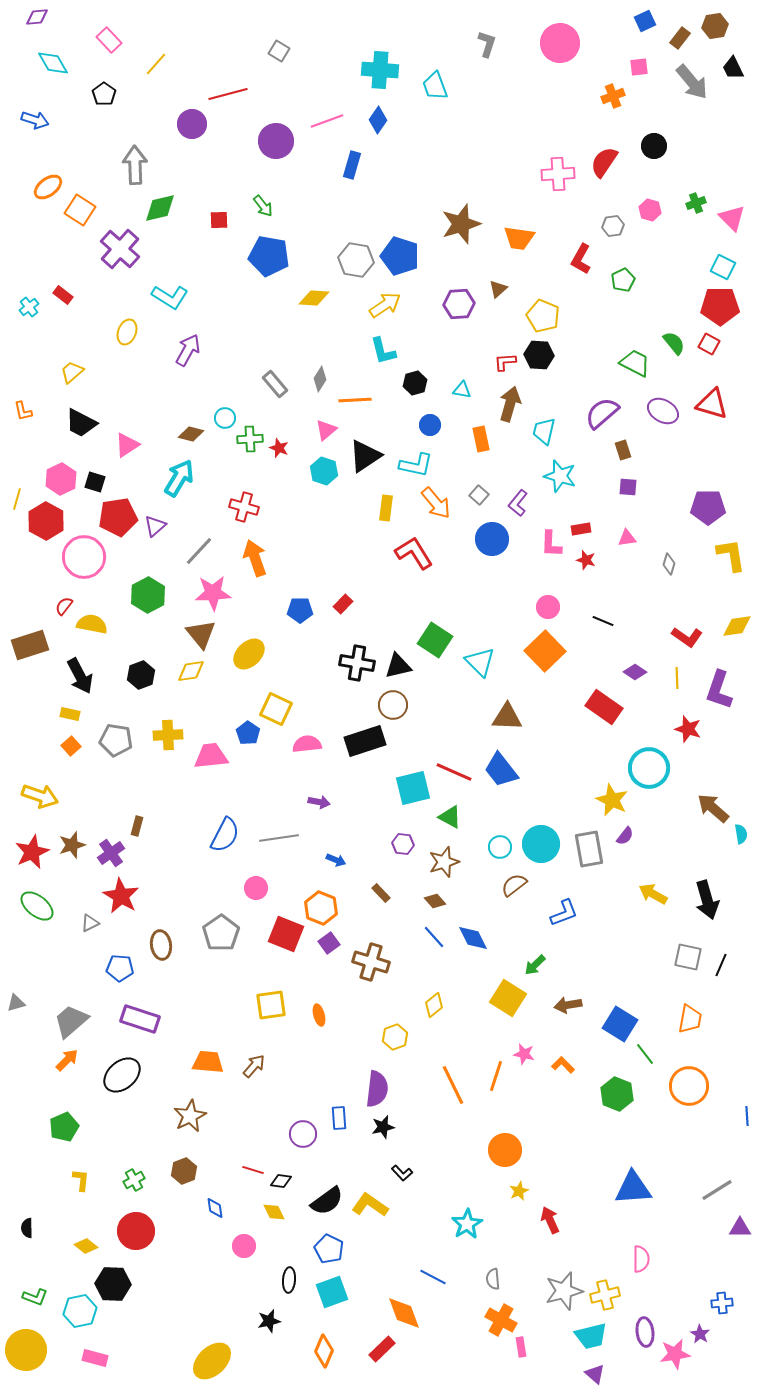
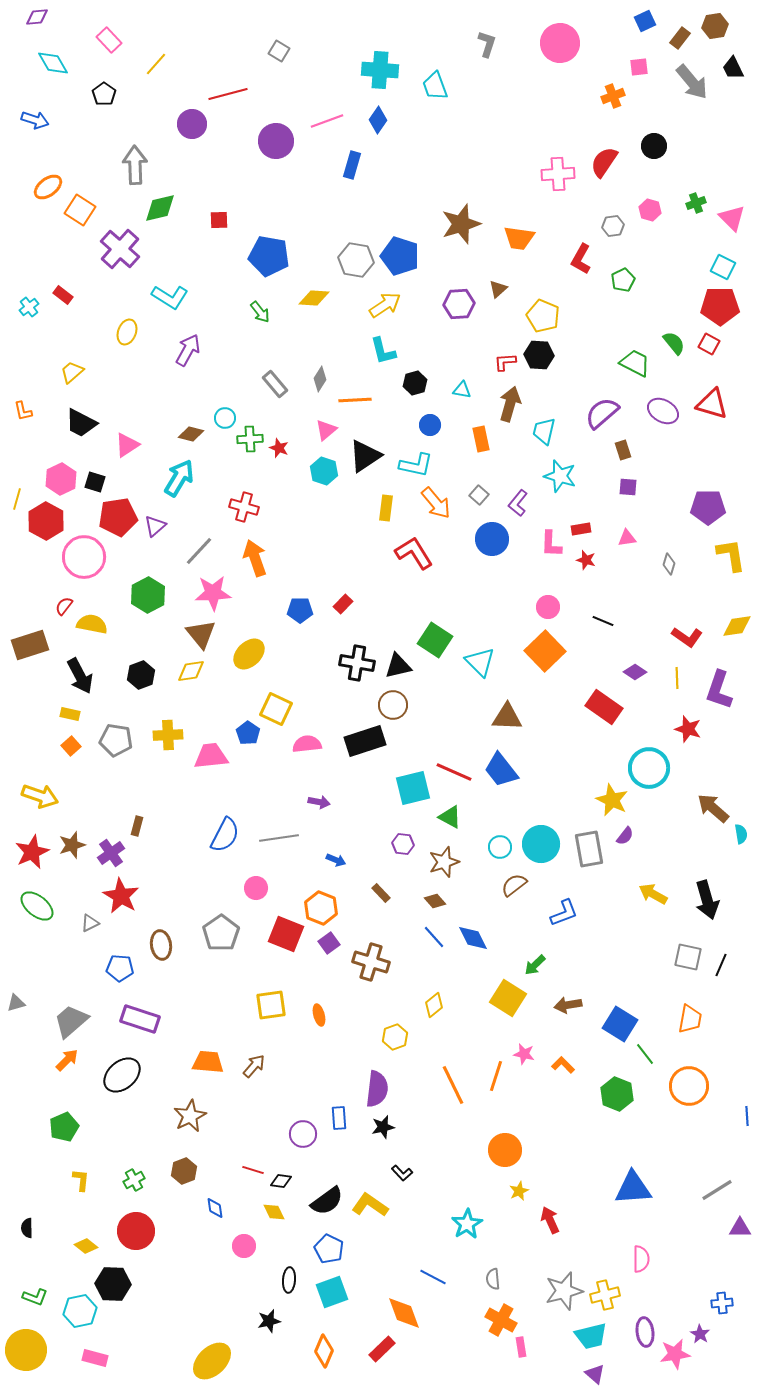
green arrow at (263, 206): moved 3 px left, 106 px down
